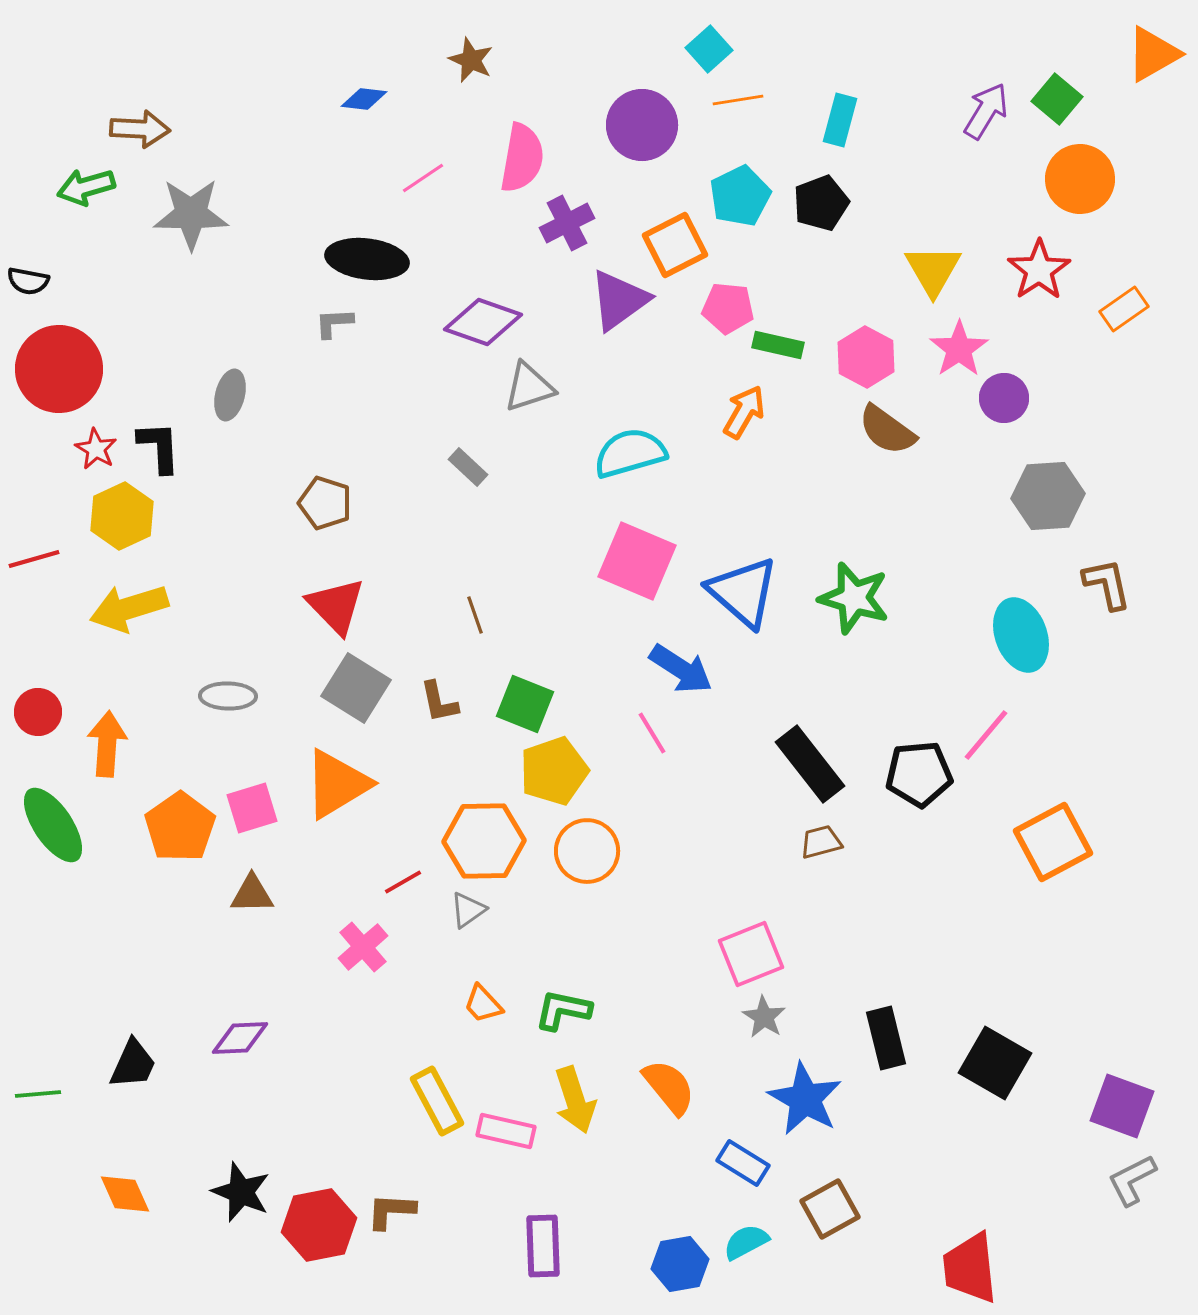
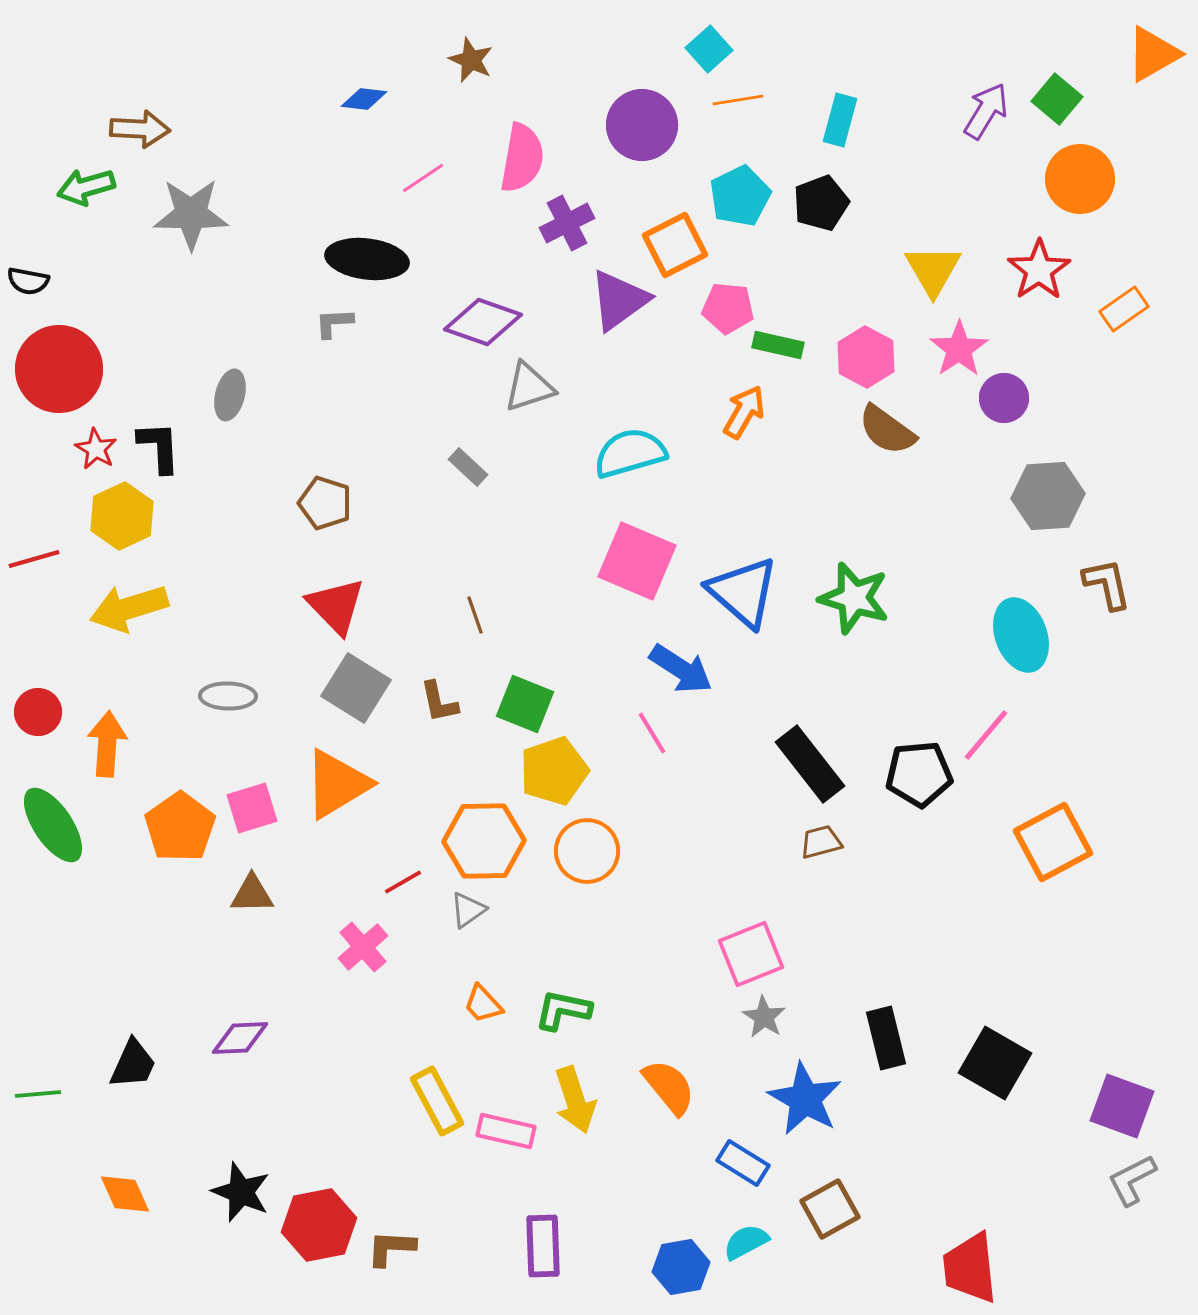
brown L-shape at (391, 1211): moved 37 px down
blue hexagon at (680, 1264): moved 1 px right, 3 px down
